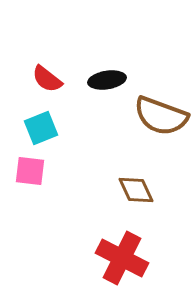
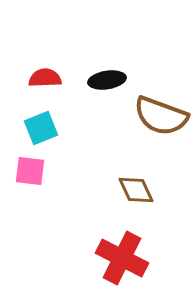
red semicircle: moved 2 px left, 1 px up; rotated 140 degrees clockwise
